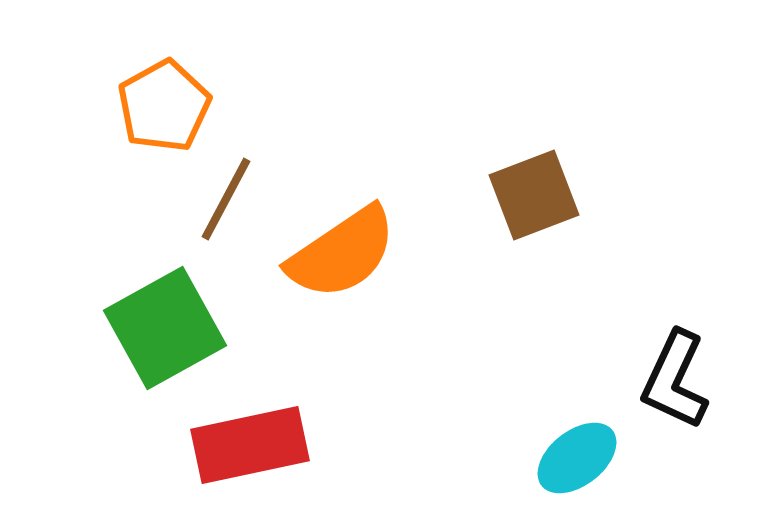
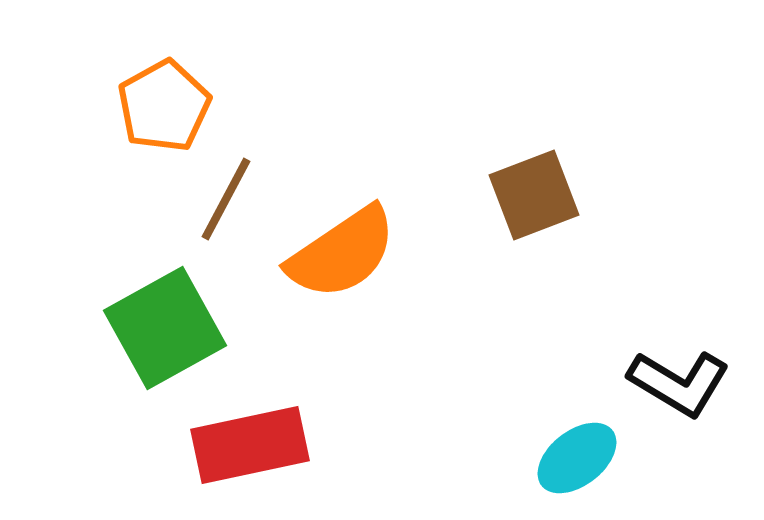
black L-shape: moved 4 px right, 3 px down; rotated 84 degrees counterclockwise
